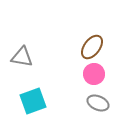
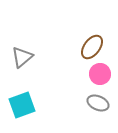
gray triangle: rotated 50 degrees counterclockwise
pink circle: moved 6 px right
cyan square: moved 11 px left, 4 px down
